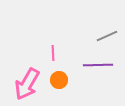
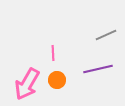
gray line: moved 1 px left, 1 px up
purple line: moved 4 px down; rotated 12 degrees counterclockwise
orange circle: moved 2 px left
